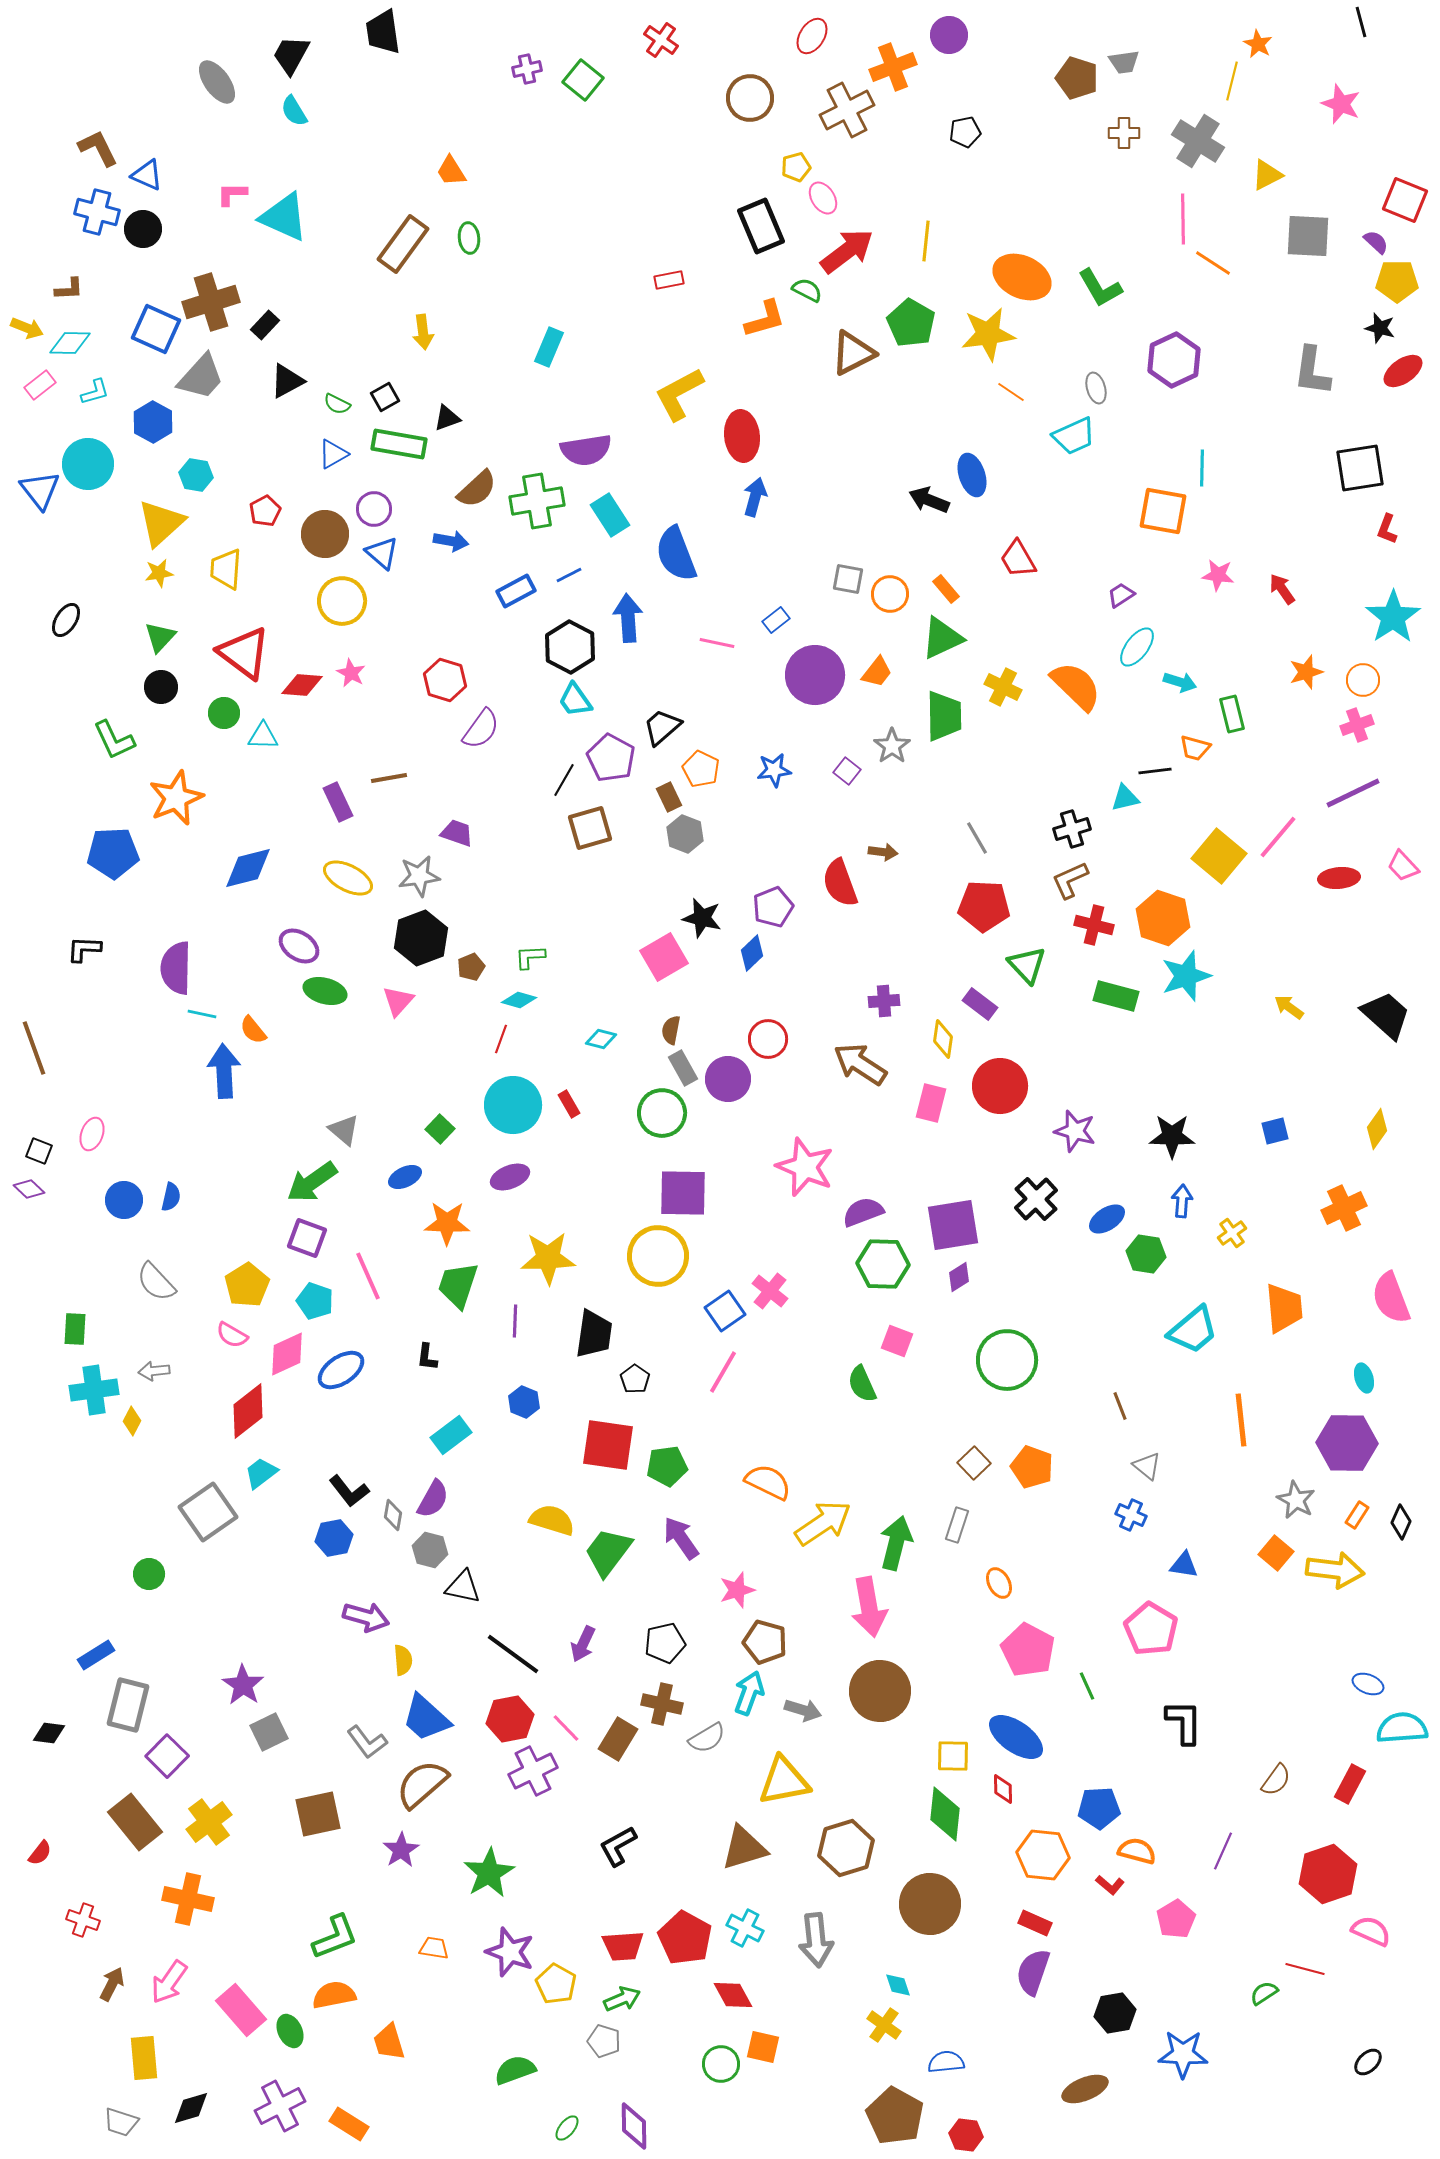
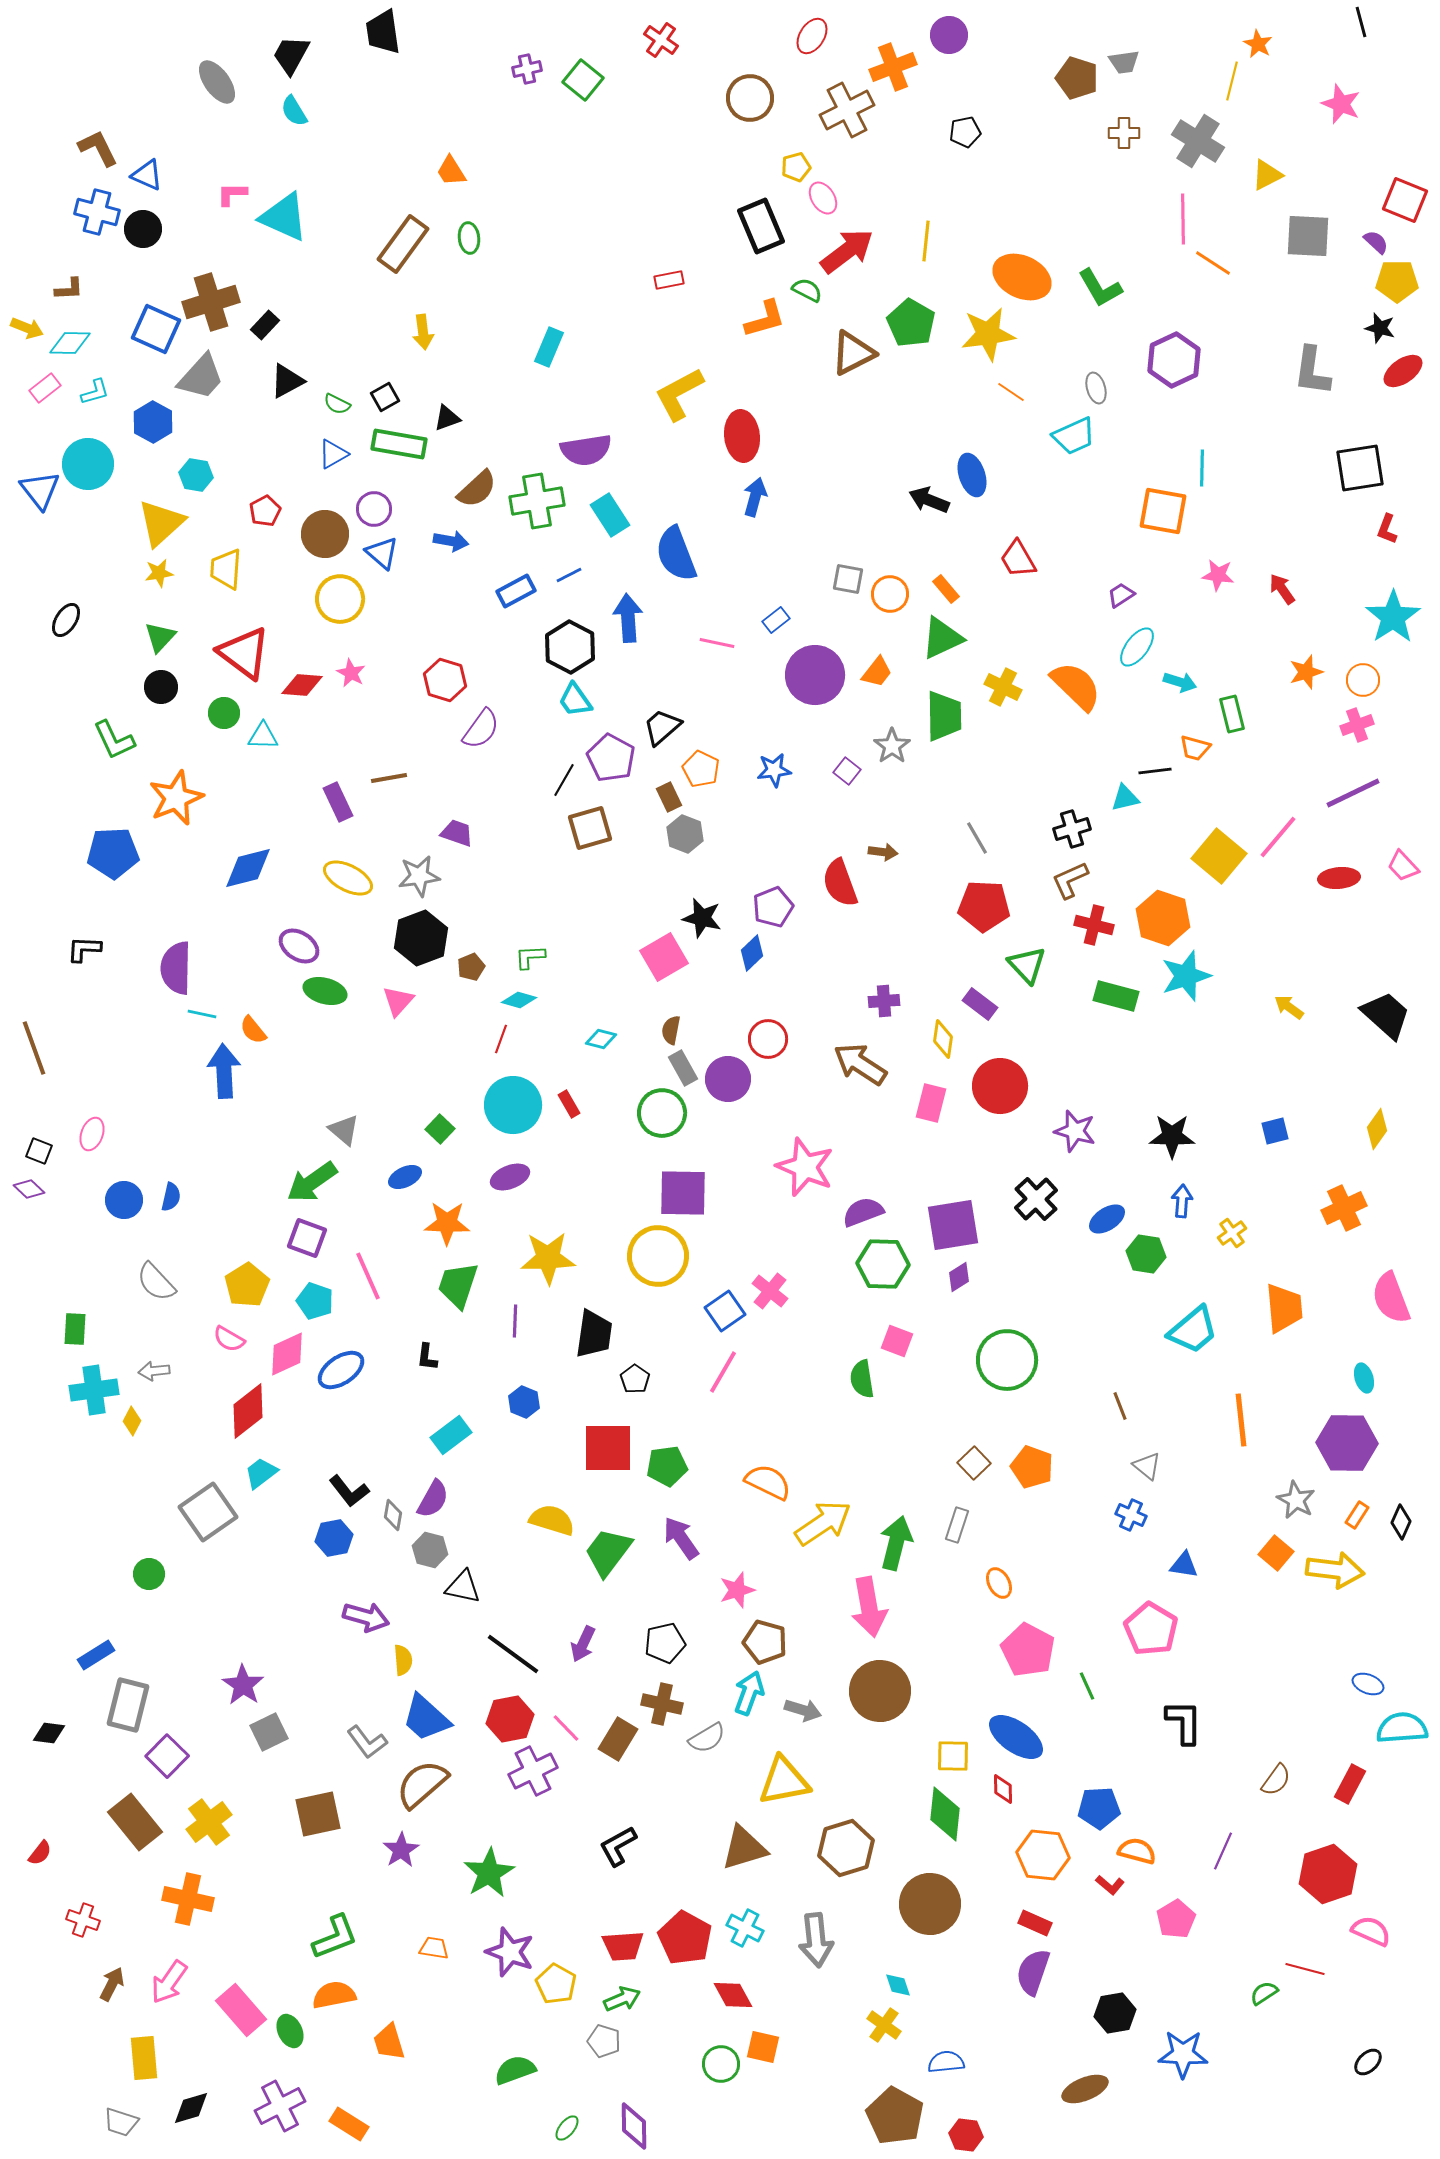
pink rectangle at (40, 385): moved 5 px right, 3 px down
yellow circle at (342, 601): moved 2 px left, 2 px up
pink semicircle at (232, 1335): moved 3 px left, 4 px down
green semicircle at (862, 1384): moved 5 px up; rotated 15 degrees clockwise
red square at (608, 1445): moved 3 px down; rotated 8 degrees counterclockwise
